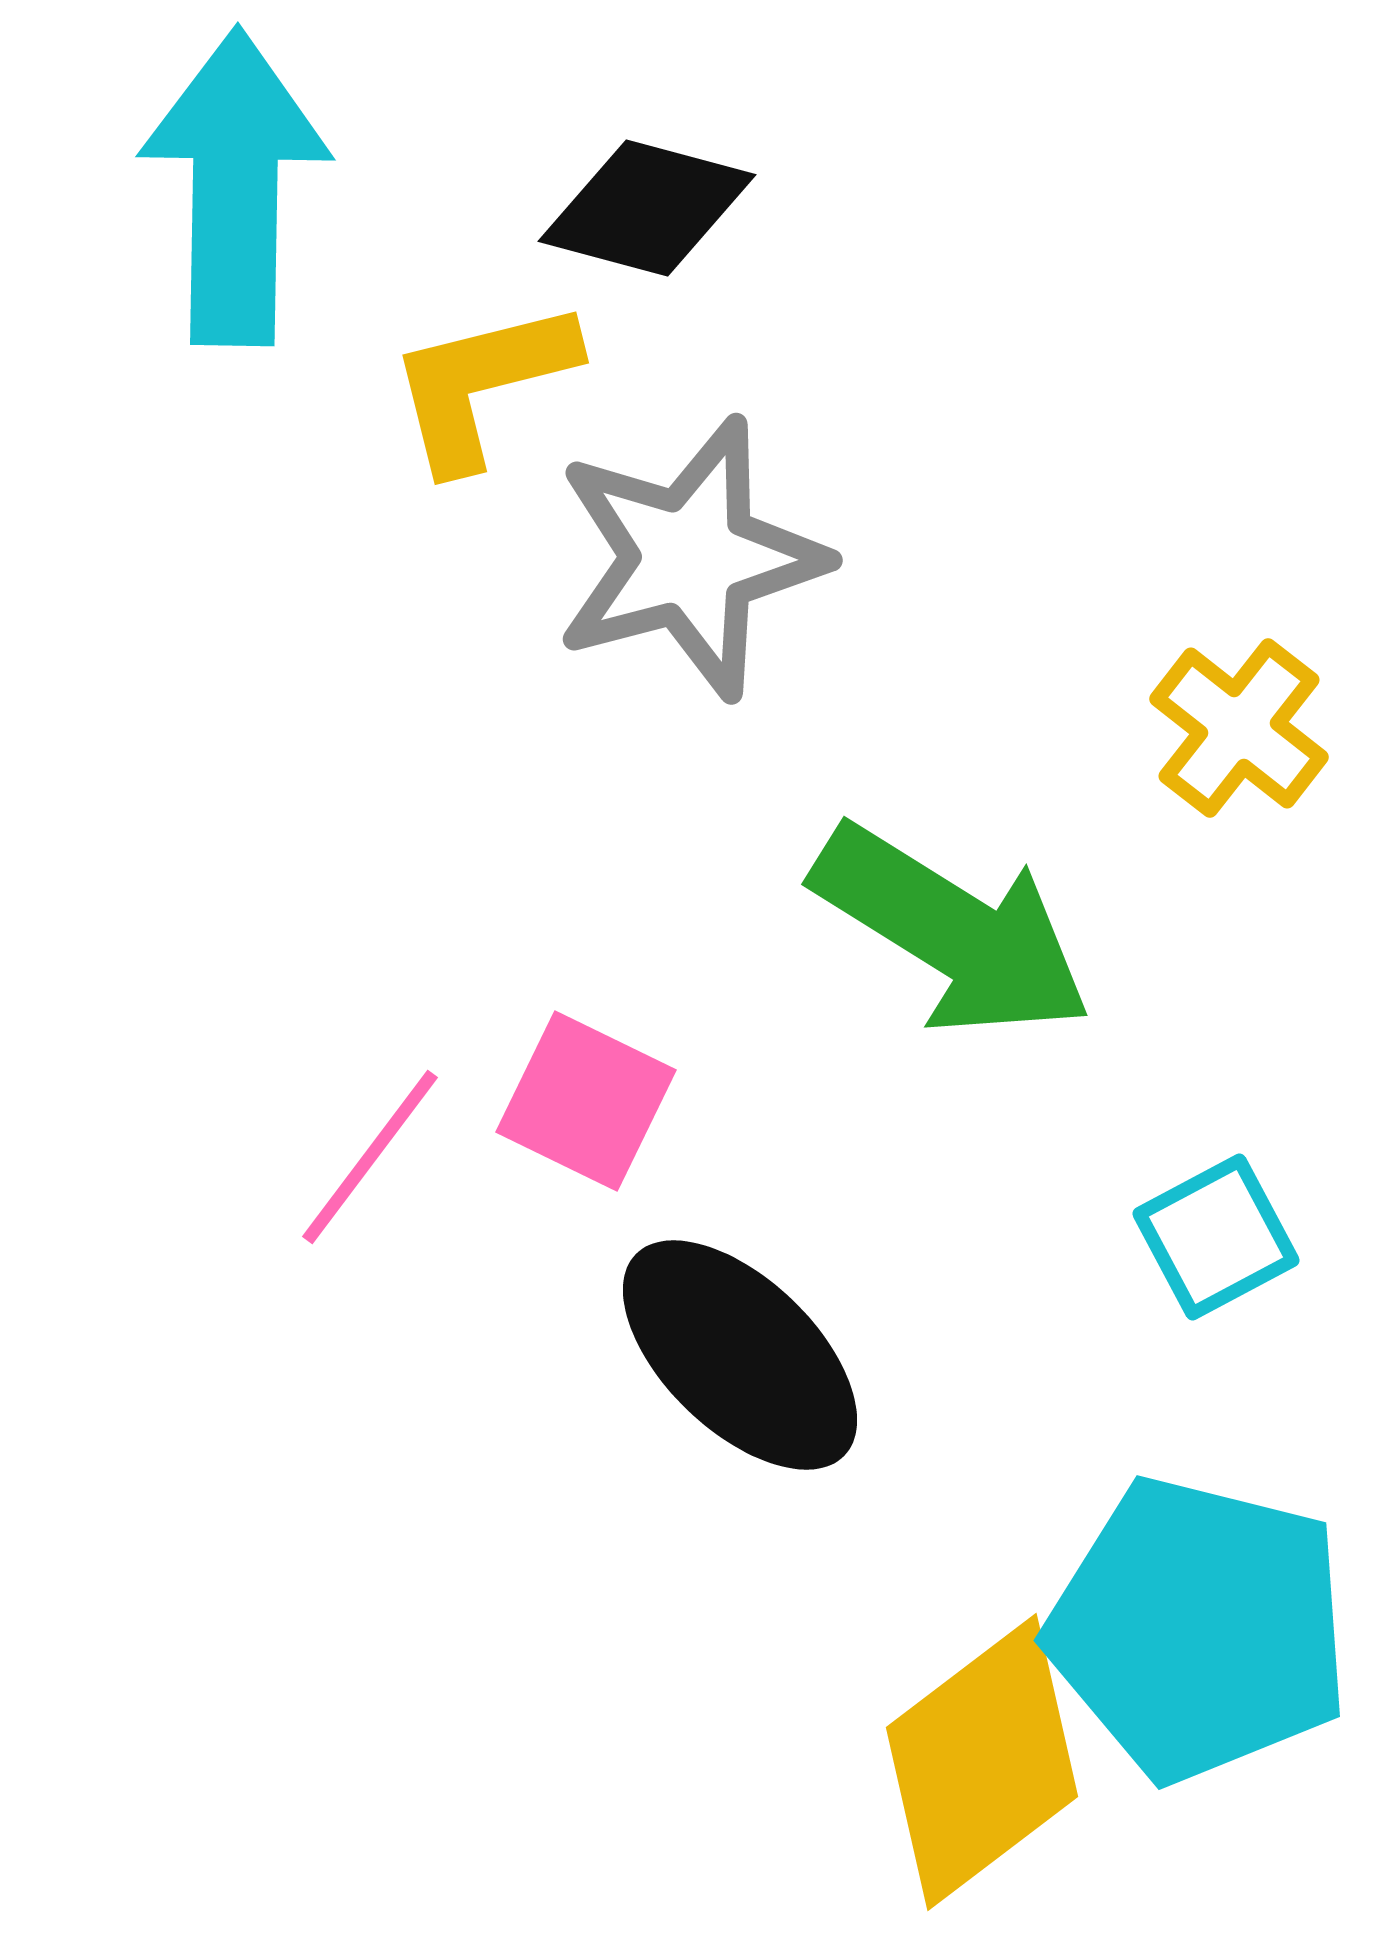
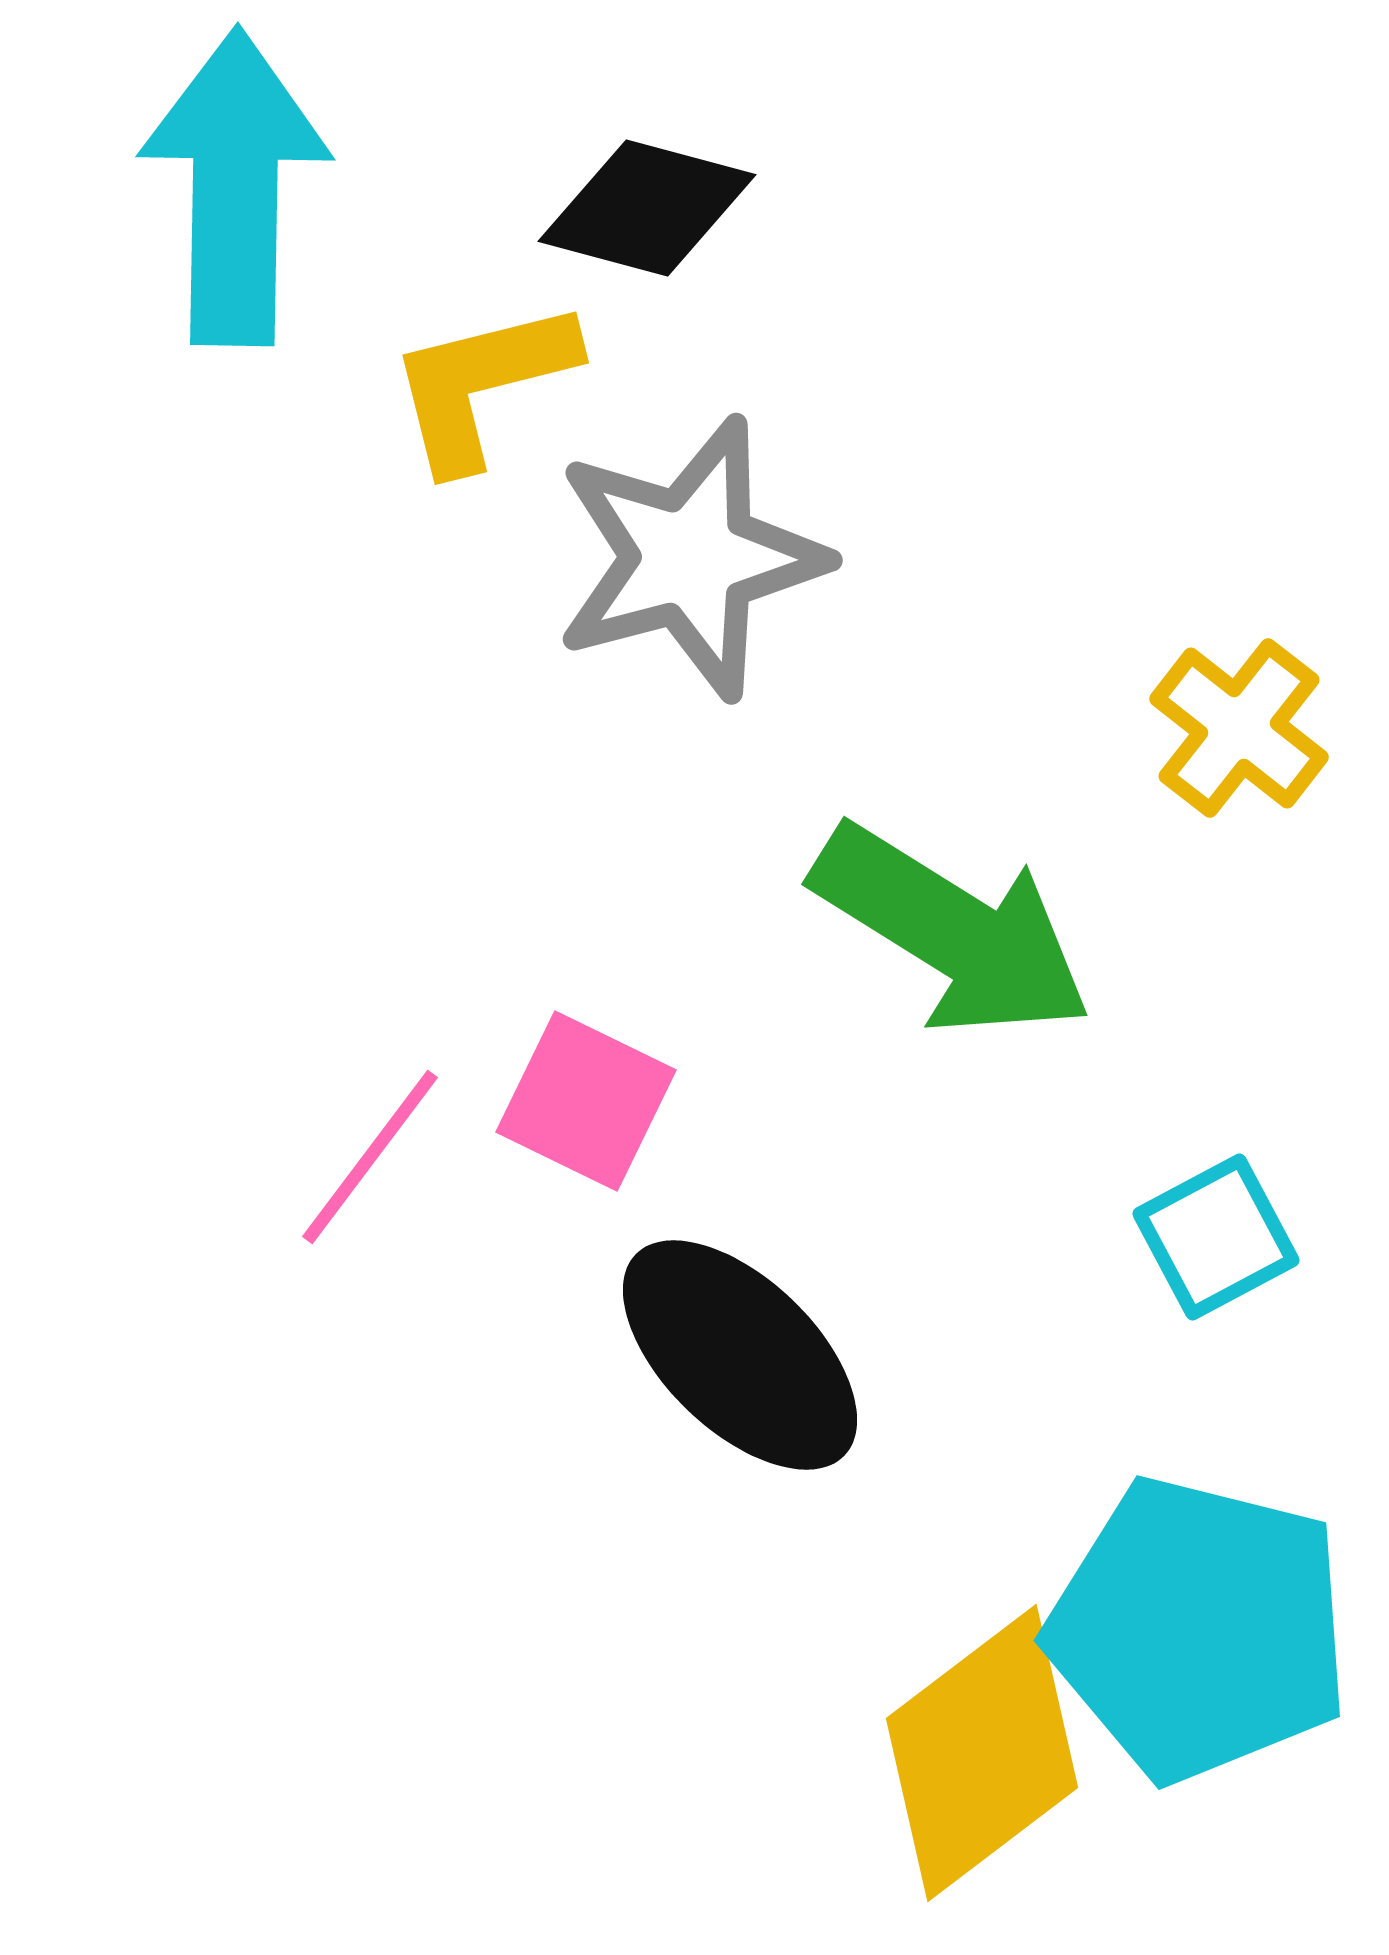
yellow diamond: moved 9 px up
